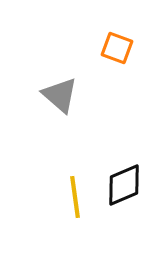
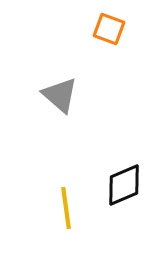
orange square: moved 8 px left, 19 px up
yellow line: moved 9 px left, 11 px down
